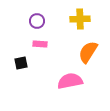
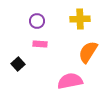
black square: moved 3 px left, 1 px down; rotated 32 degrees counterclockwise
